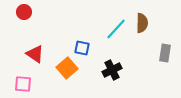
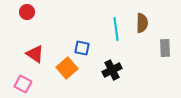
red circle: moved 3 px right
cyan line: rotated 50 degrees counterclockwise
gray rectangle: moved 5 px up; rotated 12 degrees counterclockwise
pink square: rotated 24 degrees clockwise
